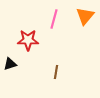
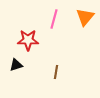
orange triangle: moved 1 px down
black triangle: moved 6 px right, 1 px down
